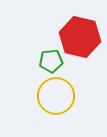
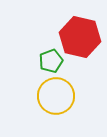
green pentagon: rotated 15 degrees counterclockwise
